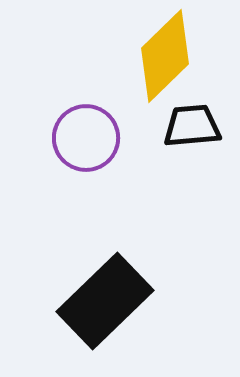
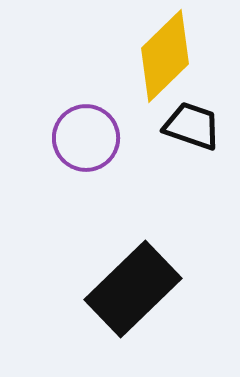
black trapezoid: rotated 24 degrees clockwise
black rectangle: moved 28 px right, 12 px up
